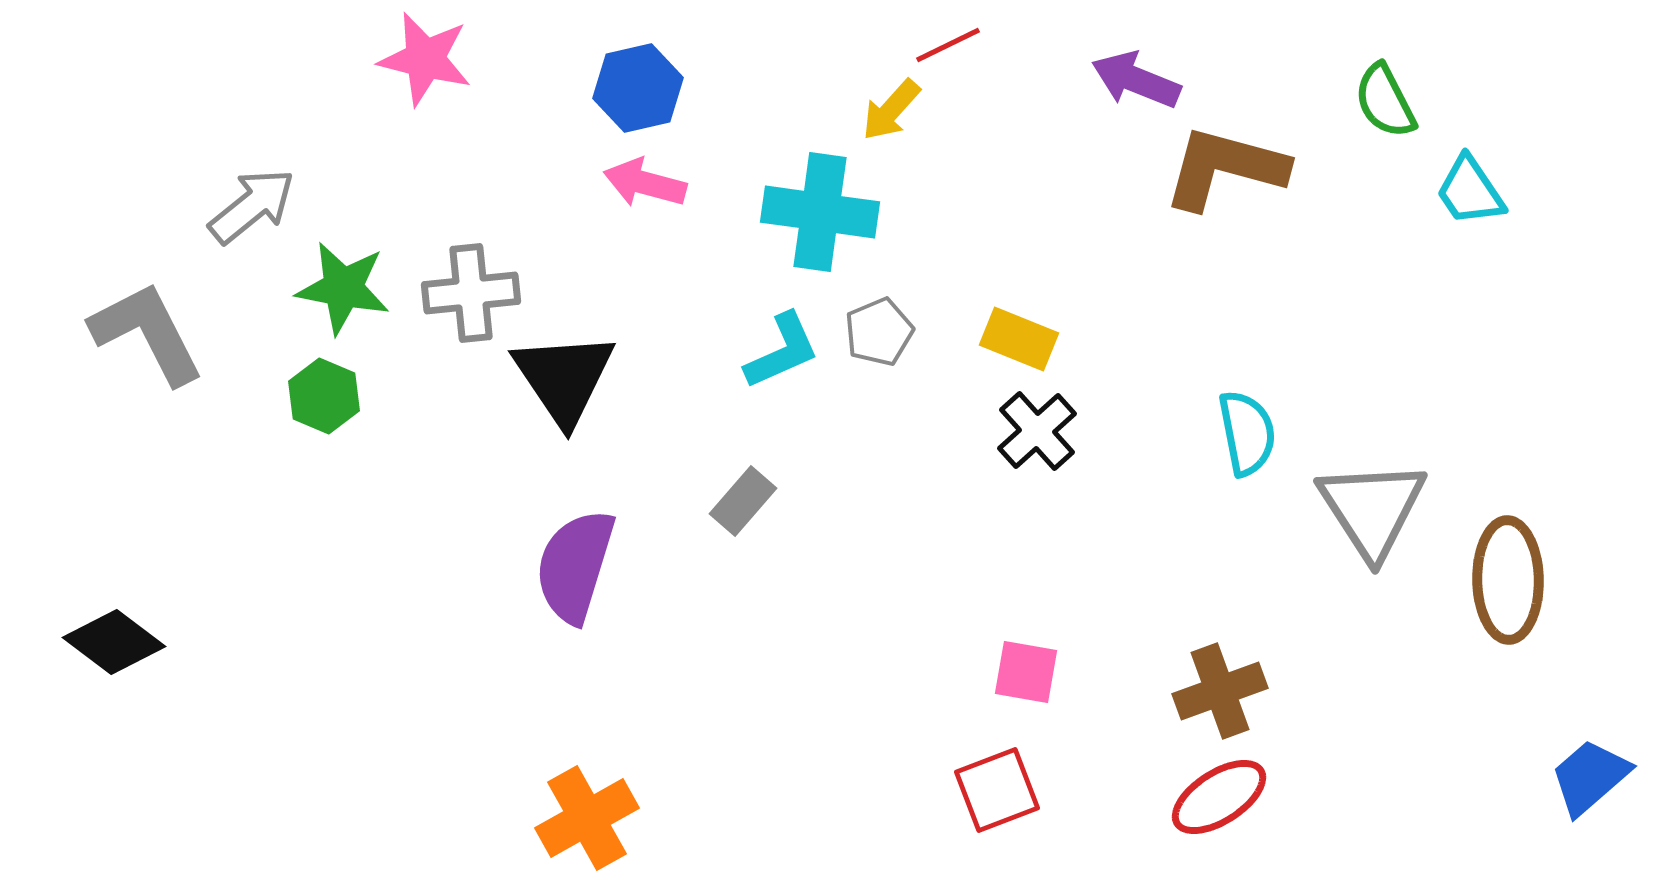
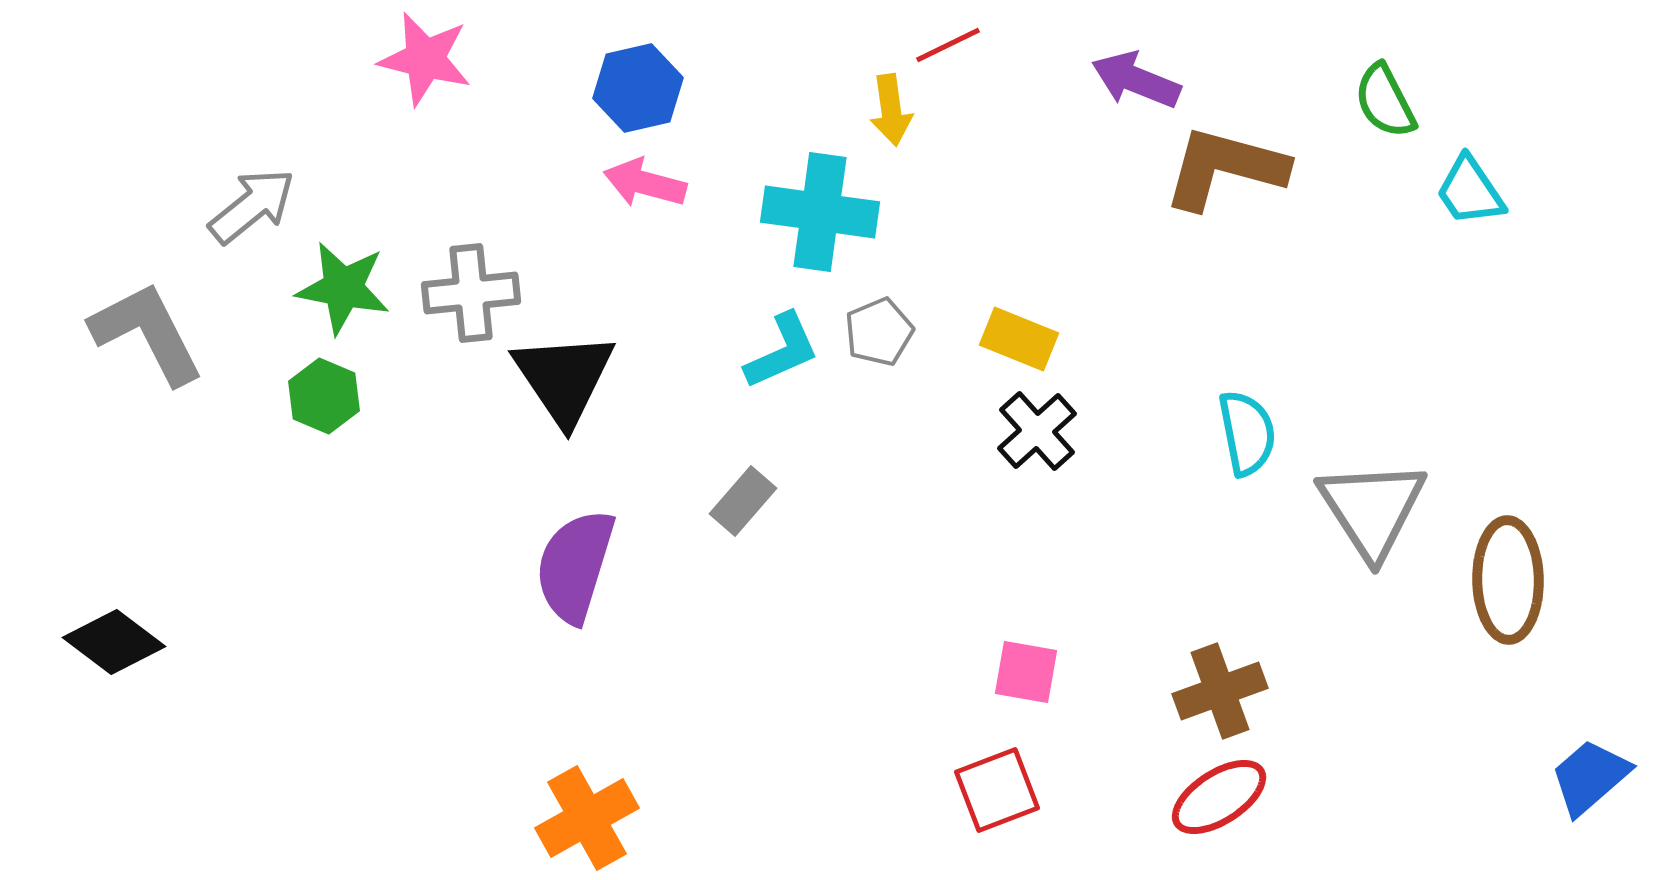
yellow arrow: rotated 50 degrees counterclockwise
